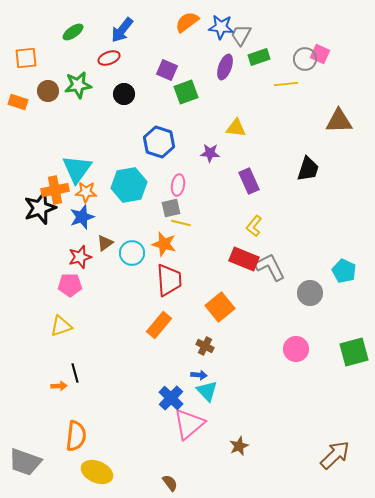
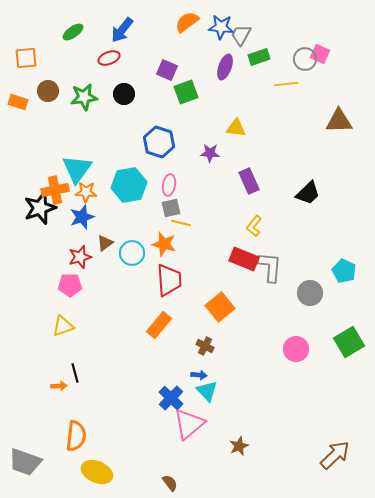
green star at (78, 85): moved 6 px right, 12 px down
black trapezoid at (308, 169): moved 24 px down; rotated 28 degrees clockwise
pink ellipse at (178, 185): moved 9 px left
gray L-shape at (270, 267): rotated 32 degrees clockwise
yellow triangle at (61, 326): moved 2 px right
green square at (354, 352): moved 5 px left, 10 px up; rotated 16 degrees counterclockwise
